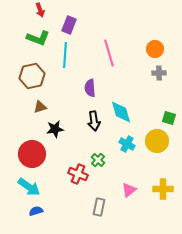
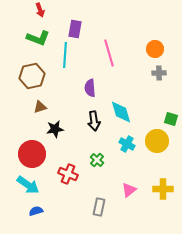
purple rectangle: moved 6 px right, 4 px down; rotated 12 degrees counterclockwise
green square: moved 2 px right, 1 px down
green cross: moved 1 px left
red cross: moved 10 px left
cyan arrow: moved 1 px left, 2 px up
